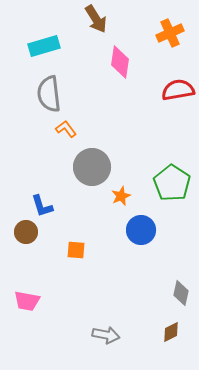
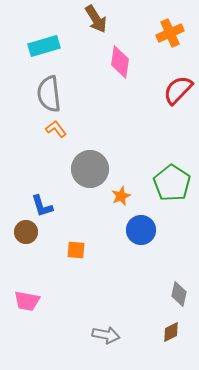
red semicircle: rotated 36 degrees counterclockwise
orange L-shape: moved 10 px left
gray circle: moved 2 px left, 2 px down
gray diamond: moved 2 px left, 1 px down
